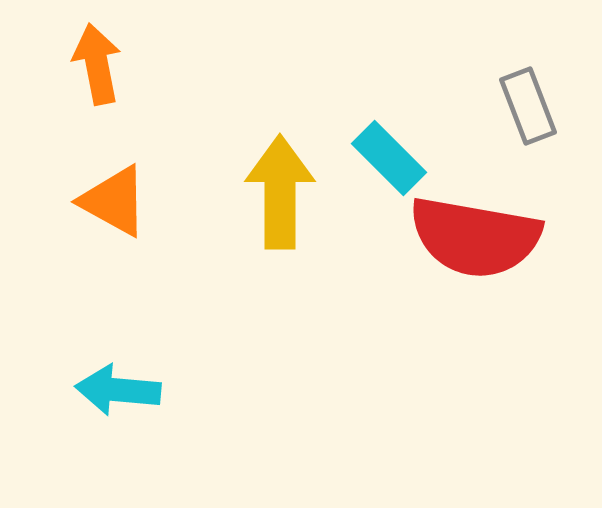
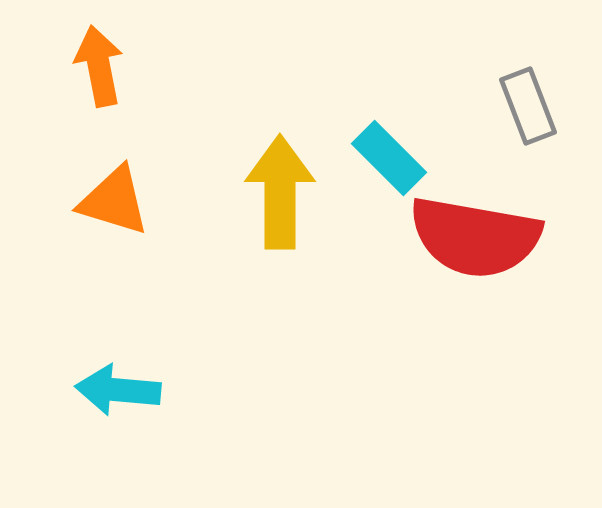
orange arrow: moved 2 px right, 2 px down
orange triangle: rotated 12 degrees counterclockwise
